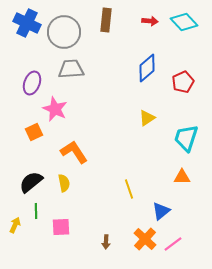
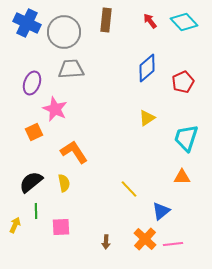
red arrow: rotated 133 degrees counterclockwise
yellow line: rotated 24 degrees counterclockwise
pink line: rotated 30 degrees clockwise
